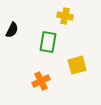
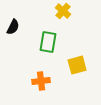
yellow cross: moved 2 px left, 5 px up; rotated 28 degrees clockwise
black semicircle: moved 1 px right, 3 px up
orange cross: rotated 18 degrees clockwise
